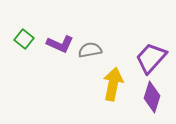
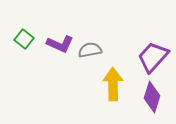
purple trapezoid: moved 2 px right, 1 px up
yellow arrow: rotated 12 degrees counterclockwise
